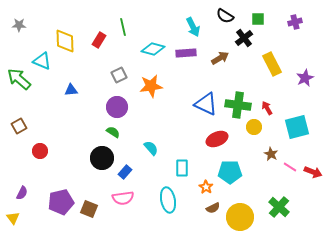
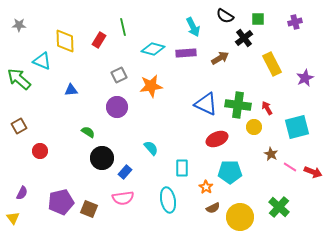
green semicircle at (113, 132): moved 25 px left
